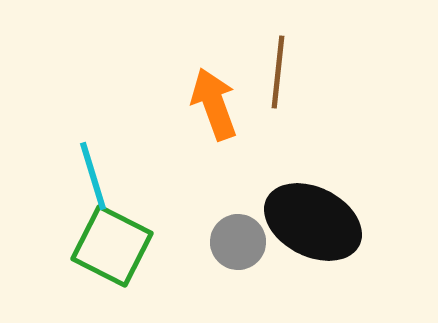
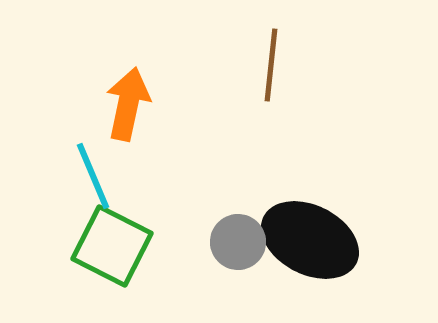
brown line: moved 7 px left, 7 px up
orange arrow: moved 86 px left; rotated 32 degrees clockwise
cyan line: rotated 6 degrees counterclockwise
black ellipse: moved 3 px left, 18 px down
